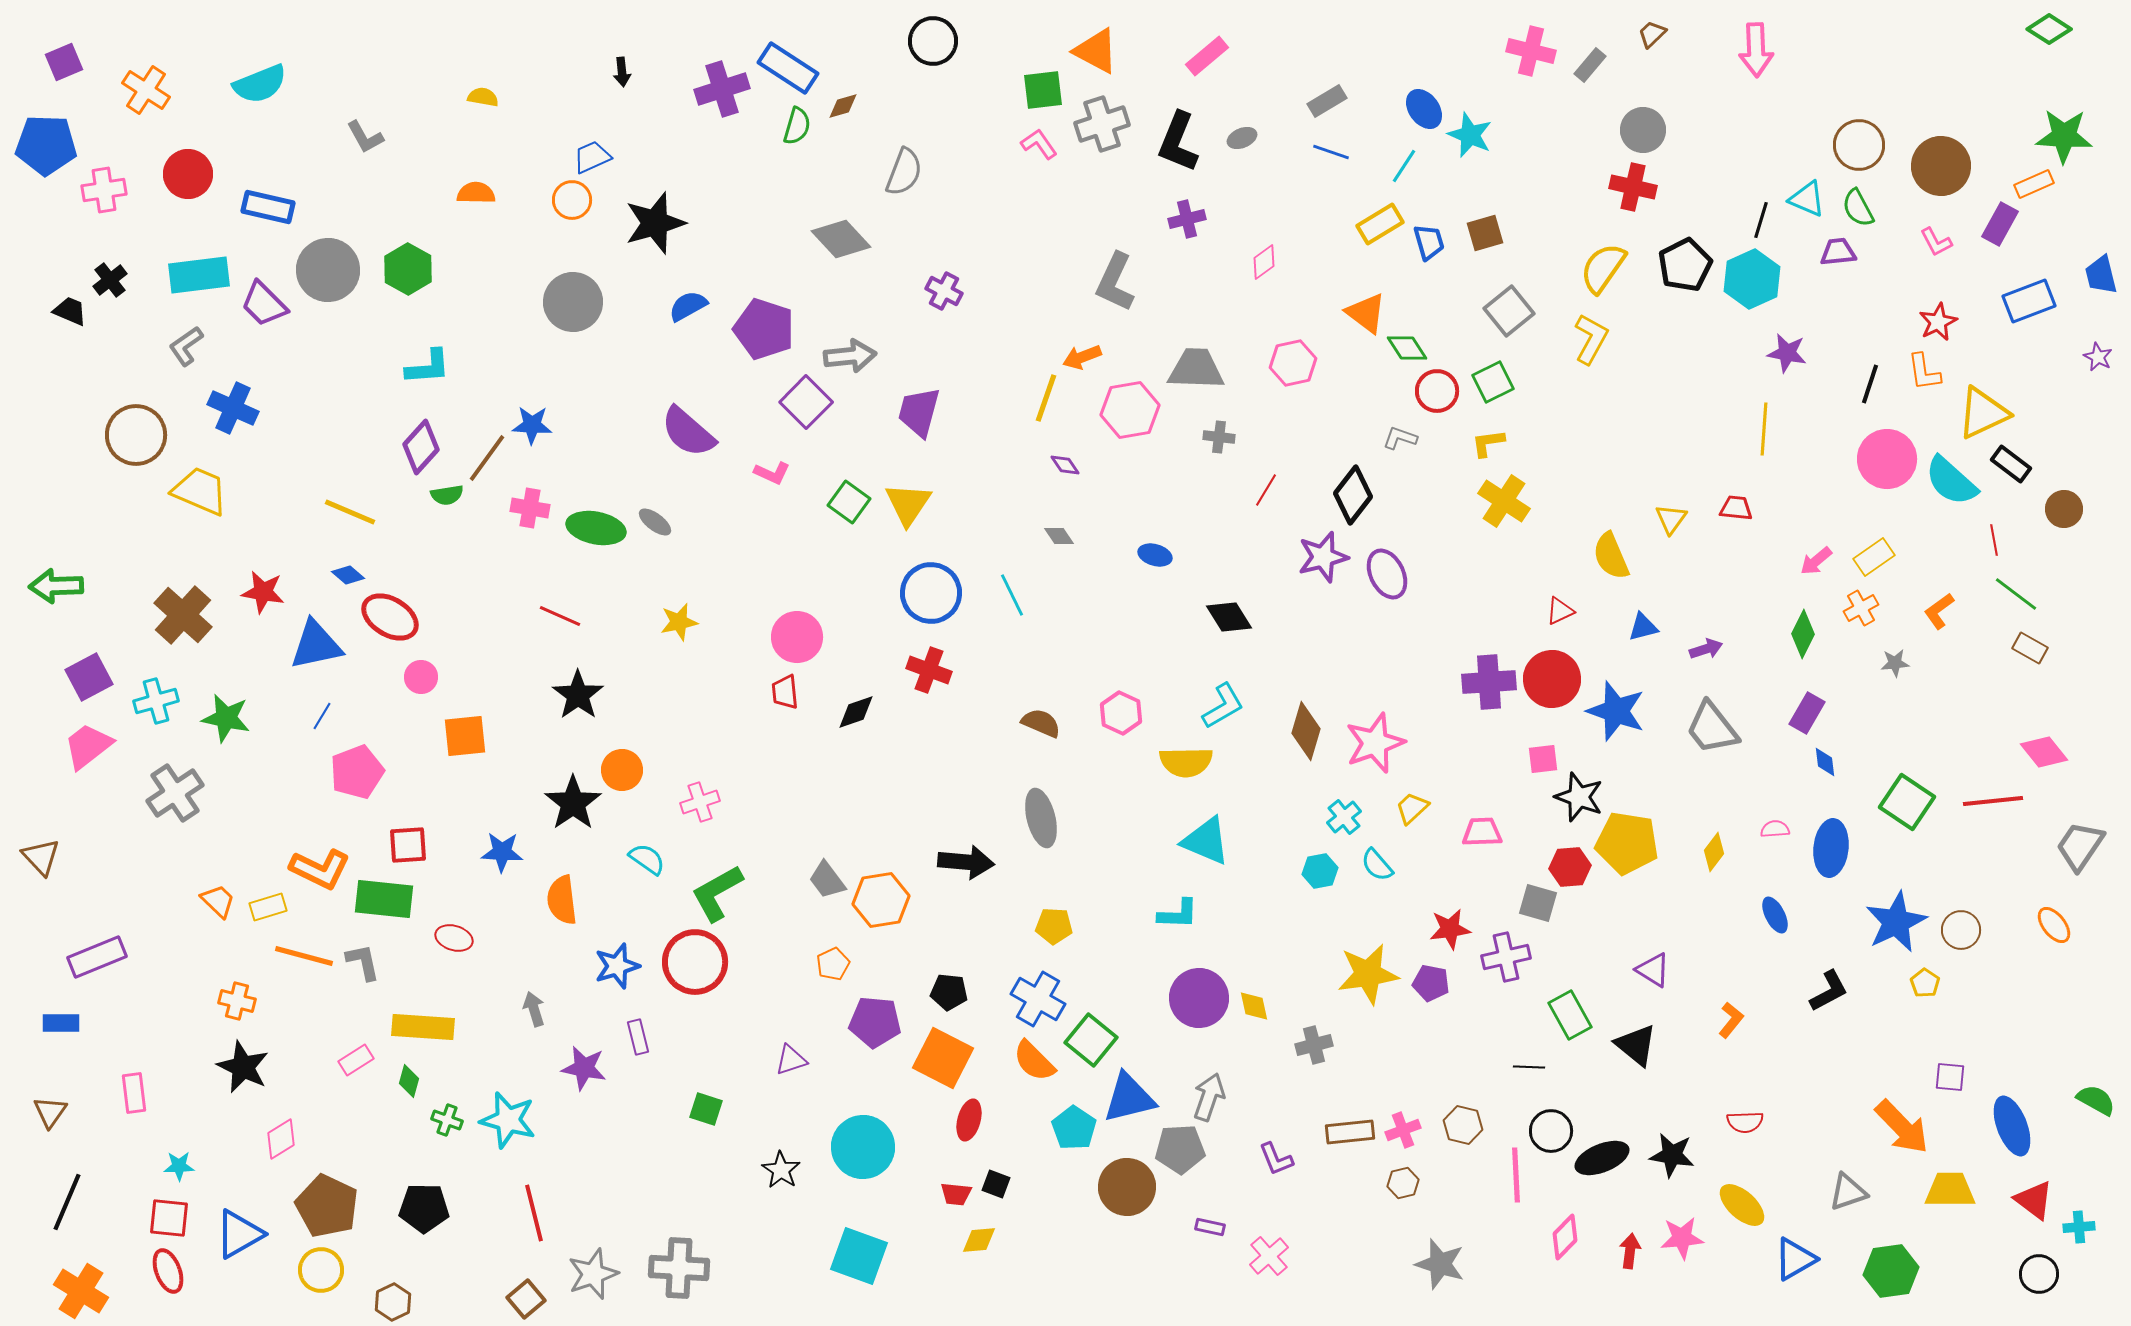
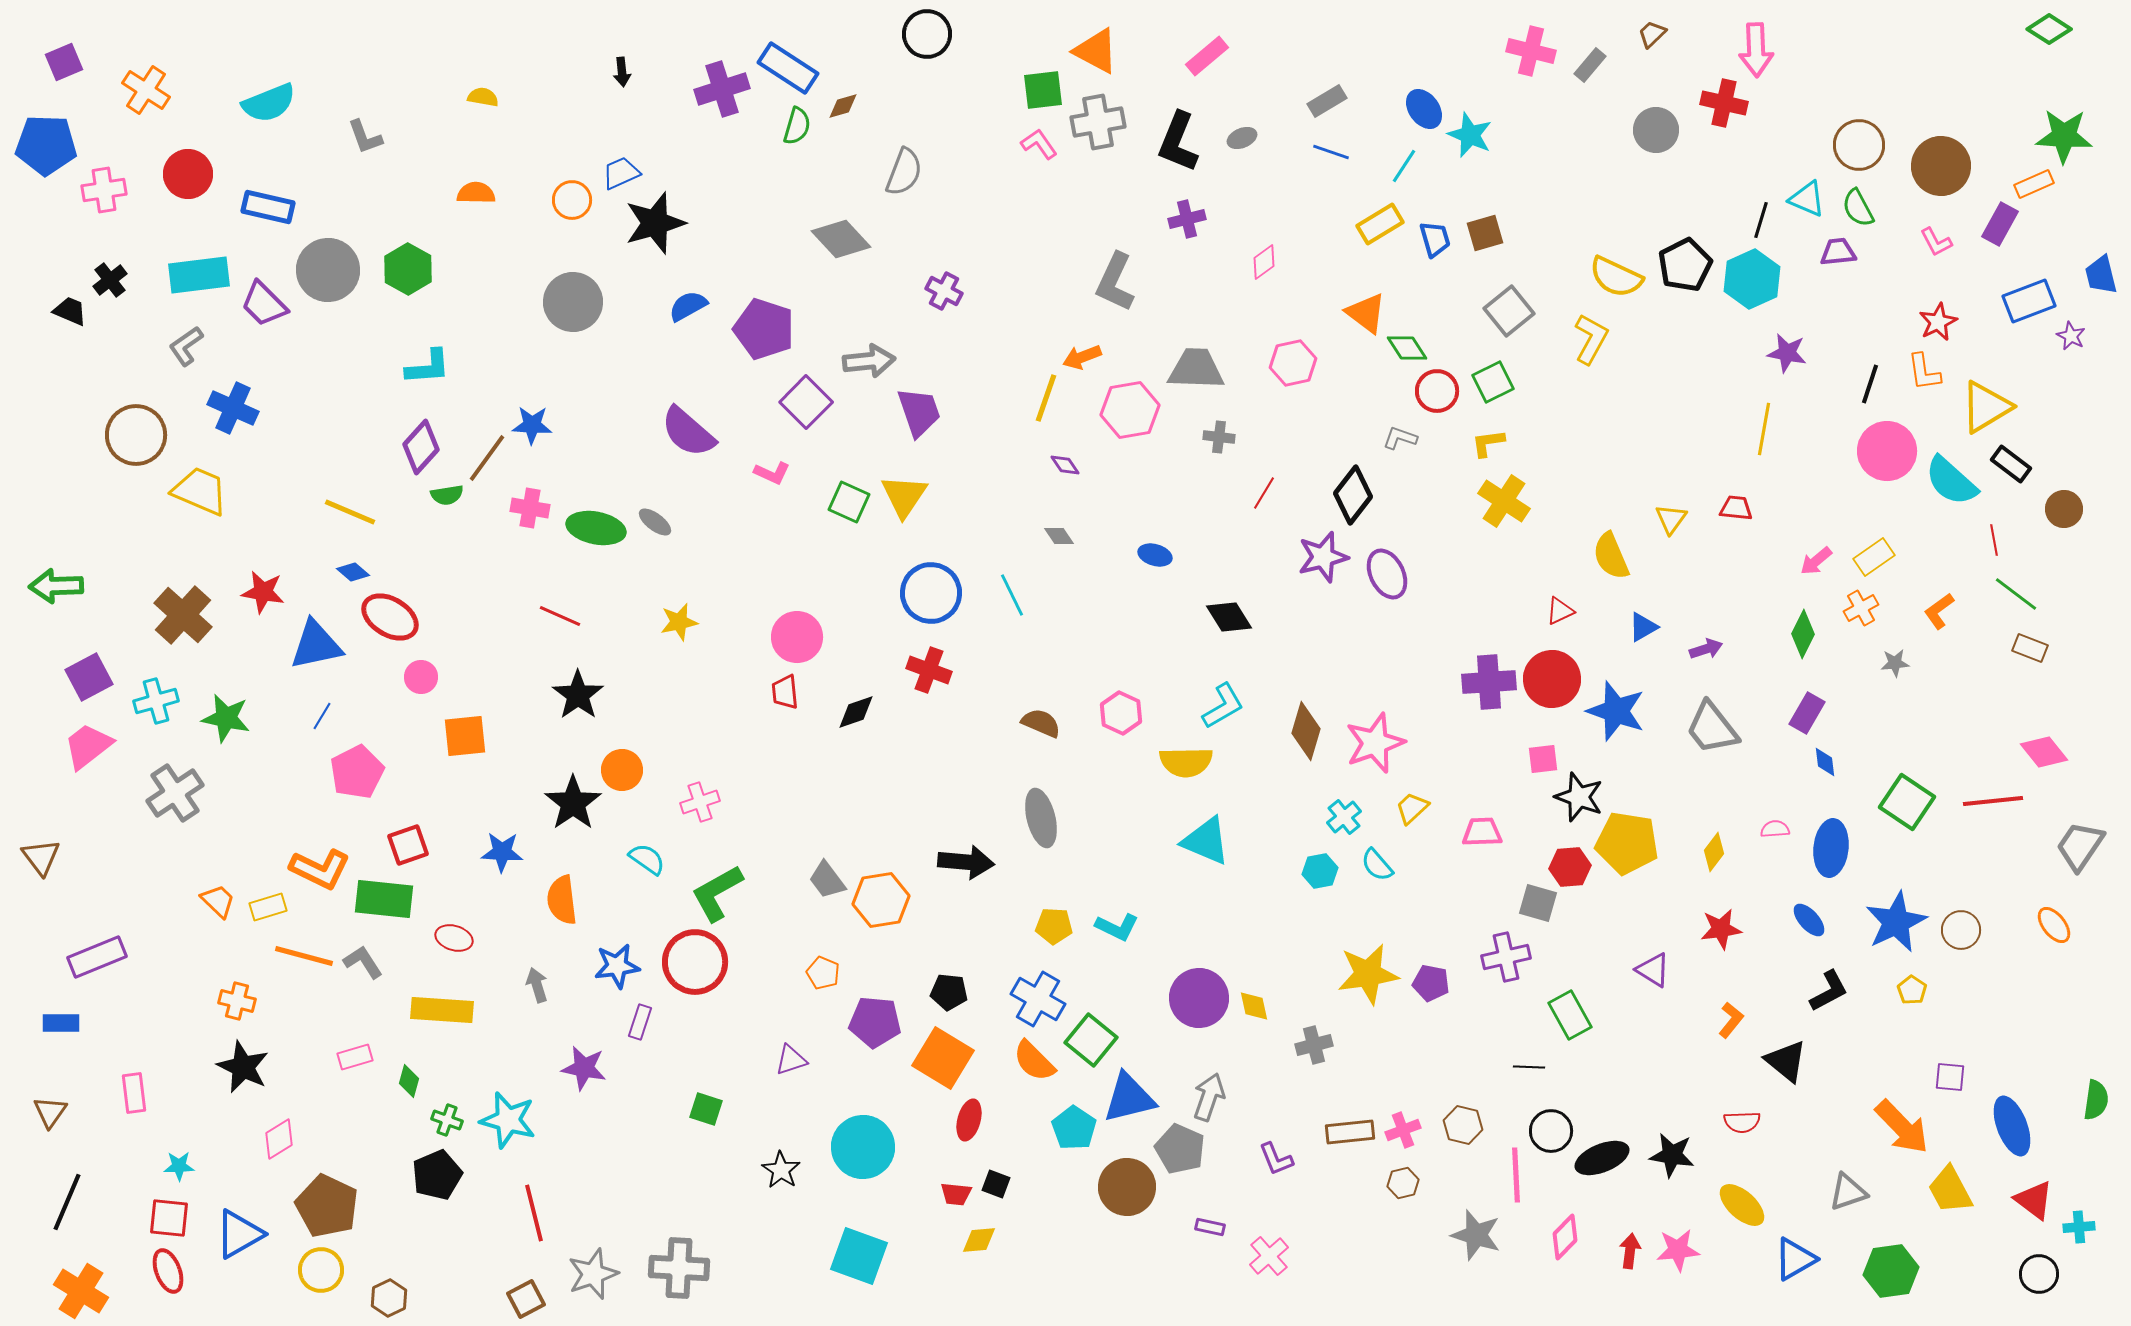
black circle at (933, 41): moved 6 px left, 7 px up
cyan semicircle at (260, 84): moved 9 px right, 19 px down
gray cross at (1102, 124): moved 4 px left, 2 px up; rotated 8 degrees clockwise
gray circle at (1643, 130): moved 13 px right
gray L-shape at (365, 137): rotated 9 degrees clockwise
blue trapezoid at (592, 157): moved 29 px right, 16 px down
red cross at (1633, 187): moved 91 px right, 84 px up
blue trapezoid at (1429, 242): moved 6 px right, 3 px up
yellow semicircle at (1603, 268): moved 13 px right, 9 px down; rotated 100 degrees counterclockwise
gray arrow at (850, 356): moved 19 px right, 5 px down
purple star at (2098, 357): moved 27 px left, 21 px up
purple trapezoid at (919, 412): rotated 146 degrees clockwise
yellow triangle at (1983, 413): moved 3 px right, 6 px up; rotated 6 degrees counterclockwise
yellow line at (1764, 429): rotated 6 degrees clockwise
pink circle at (1887, 459): moved 8 px up
red line at (1266, 490): moved 2 px left, 3 px down
green square at (849, 502): rotated 12 degrees counterclockwise
yellow triangle at (908, 504): moved 4 px left, 8 px up
blue diamond at (348, 575): moved 5 px right, 3 px up
blue triangle at (1643, 627): rotated 16 degrees counterclockwise
brown rectangle at (2030, 648): rotated 8 degrees counterclockwise
pink pentagon at (357, 772): rotated 6 degrees counterclockwise
red square at (408, 845): rotated 15 degrees counterclockwise
brown triangle at (41, 857): rotated 6 degrees clockwise
cyan L-shape at (1178, 914): moved 61 px left, 13 px down; rotated 24 degrees clockwise
blue ellipse at (1775, 915): moved 34 px right, 5 px down; rotated 15 degrees counterclockwise
red star at (1450, 929): moved 271 px right
gray L-shape at (363, 962): rotated 21 degrees counterclockwise
orange pentagon at (833, 964): moved 10 px left, 9 px down; rotated 24 degrees counterclockwise
blue star at (617, 966): rotated 9 degrees clockwise
yellow pentagon at (1925, 983): moved 13 px left, 7 px down
gray arrow at (534, 1009): moved 3 px right, 24 px up
yellow rectangle at (423, 1027): moved 19 px right, 17 px up
purple rectangle at (638, 1037): moved 2 px right, 15 px up; rotated 32 degrees clockwise
black triangle at (1636, 1045): moved 150 px right, 16 px down
orange square at (943, 1058): rotated 4 degrees clockwise
pink rectangle at (356, 1060): moved 1 px left, 3 px up; rotated 16 degrees clockwise
green semicircle at (2096, 1100): rotated 69 degrees clockwise
red semicircle at (1745, 1122): moved 3 px left
pink diamond at (281, 1139): moved 2 px left
gray pentagon at (1180, 1149): rotated 27 degrees clockwise
yellow trapezoid at (1950, 1190): rotated 118 degrees counterclockwise
black pentagon at (424, 1208): moved 13 px right, 33 px up; rotated 24 degrees counterclockwise
pink star at (1682, 1238): moved 4 px left, 12 px down
gray star at (1440, 1264): moved 36 px right, 29 px up
brown square at (526, 1299): rotated 12 degrees clockwise
brown hexagon at (393, 1302): moved 4 px left, 4 px up
